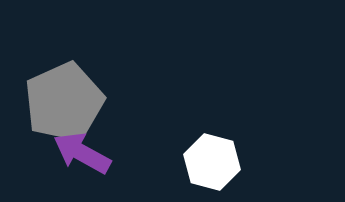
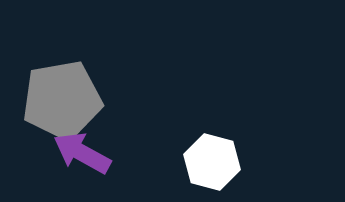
gray pentagon: moved 2 px left, 2 px up; rotated 14 degrees clockwise
